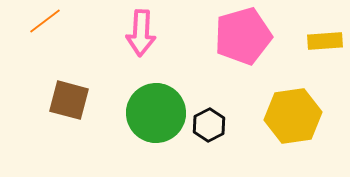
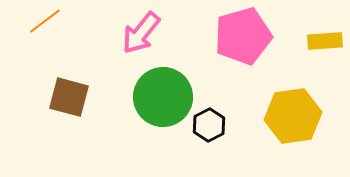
pink arrow: rotated 36 degrees clockwise
brown square: moved 3 px up
green circle: moved 7 px right, 16 px up
